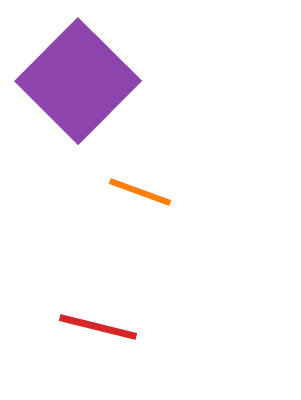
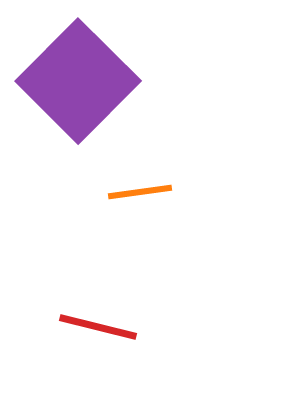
orange line: rotated 28 degrees counterclockwise
